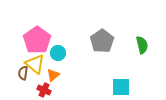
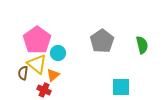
yellow triangle: moved 2 px right
